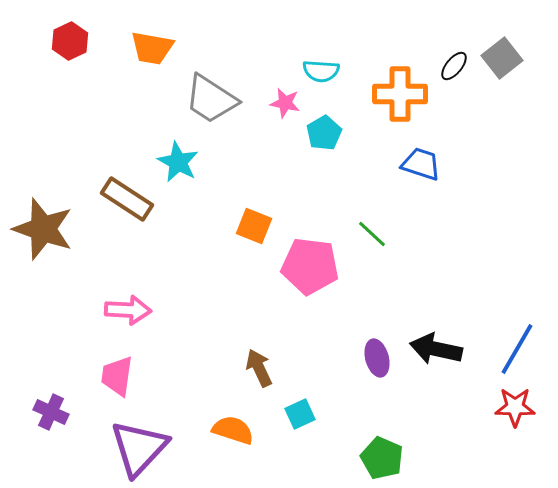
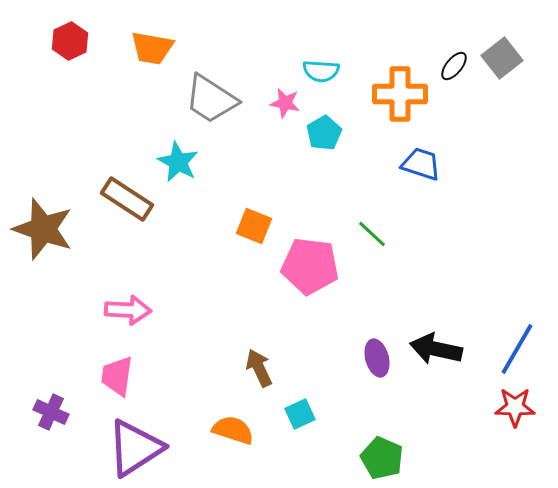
purple triangle: moved 4 px left; rotated 14 degrees clockwise
